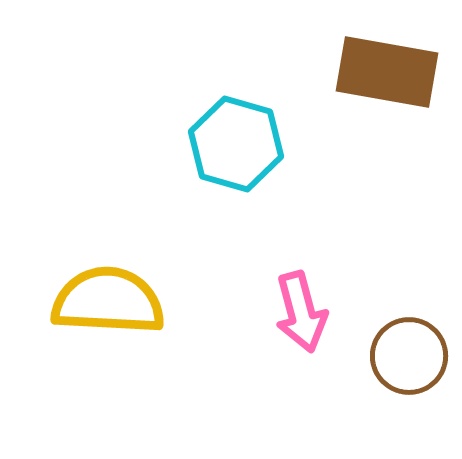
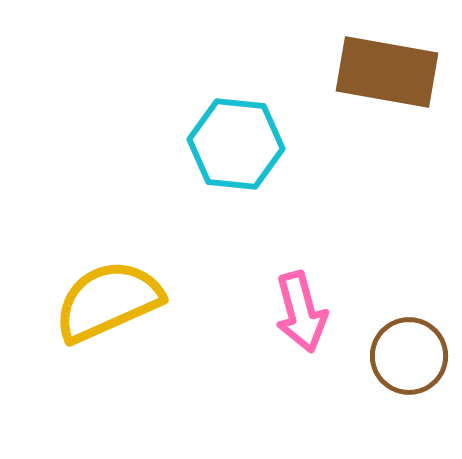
cyan hexagon: rotated 10 degrees counterclockwise
yellow semicircle: rotated 27 degrees counterclockwise
